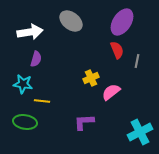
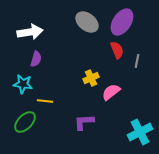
gray ellipse: moved 16 px right, 1 px down
yellow line: moved 3 px right
green ellipse: rotated 55 degrees counterclockwise
